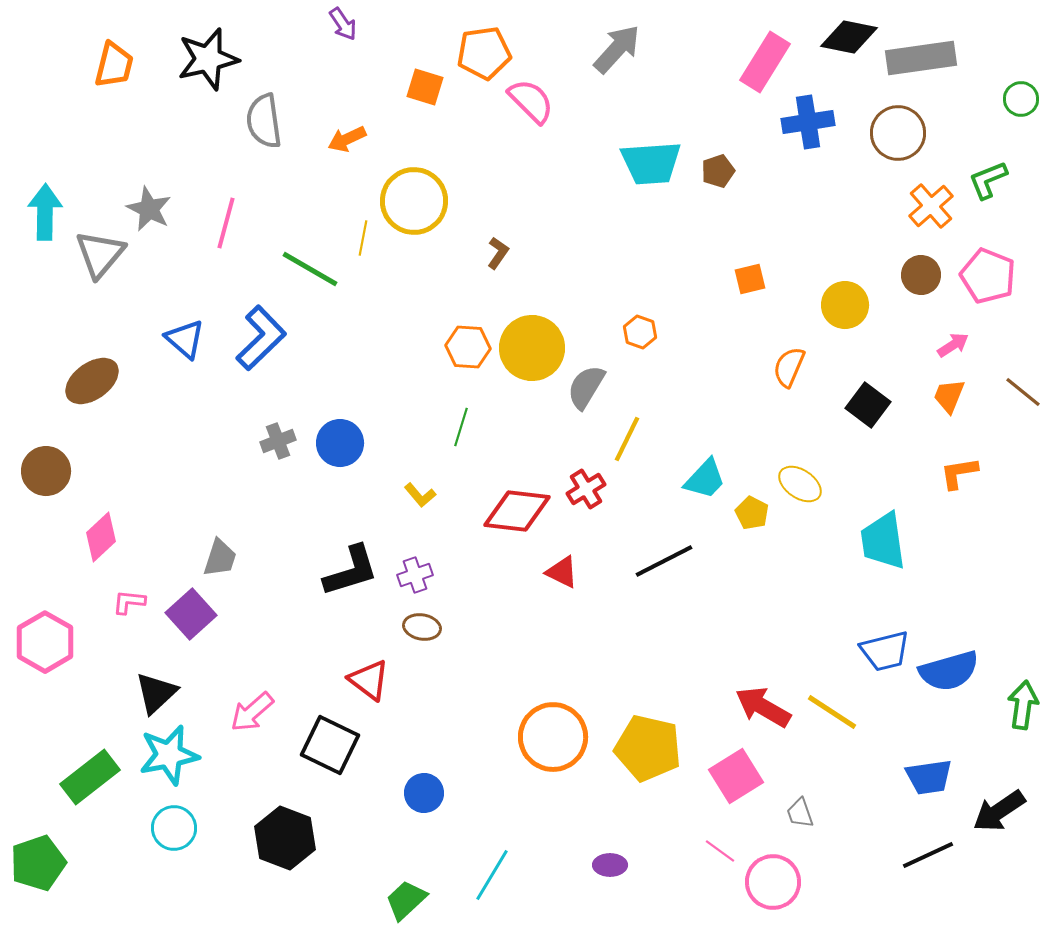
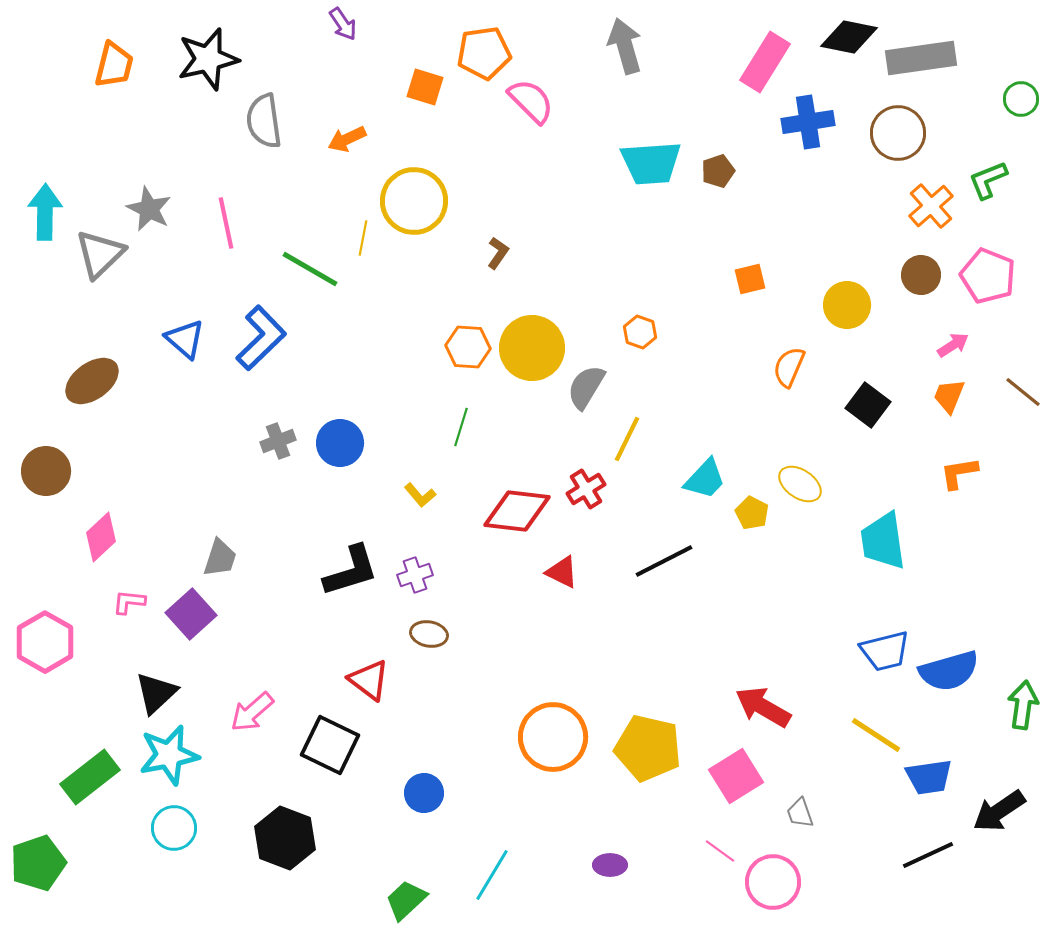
gray arrow at (617, 49): moved 8 px right, 3 px up; rotated 58 degrees counterclockwise
pink line at (226, 223): rotated 27 degrees counterclockwise
gray triangle at (100, 254): rotated 6 degrees clockwise
yellow circle at (845, 305): moved 2 px right
brown ellipse at (422, 627): moved 7 px right, 7 px down
yellow line at (832, 712): moved 44 px right, 23 px down
